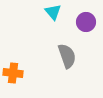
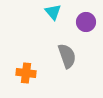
orange cross: moved 13 px right
